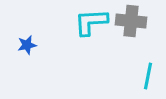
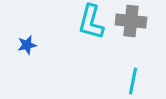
cyan L-shape: rotated 72 degrees counterclockwise
cyan line: moved 15 px left, 5 px down
